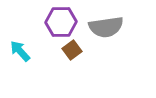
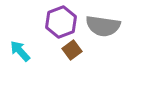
purple hexagon: rotated 20 degrees counterclockwise
gray semicircle: moved 3 px left, 1 px up; rotated 16 degrees clockwise
